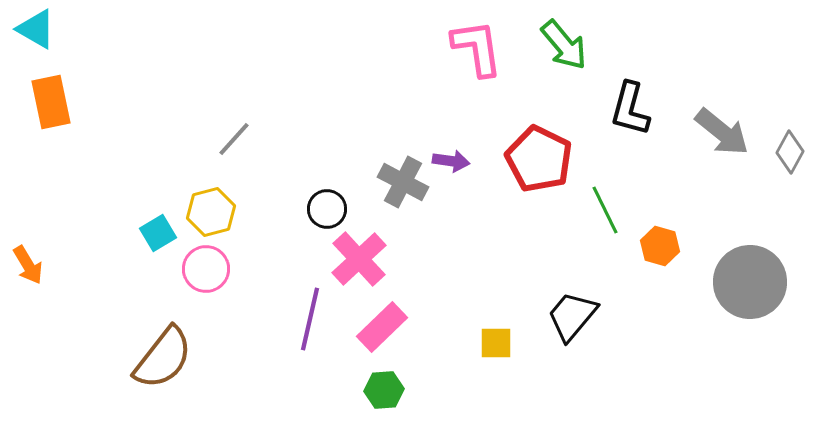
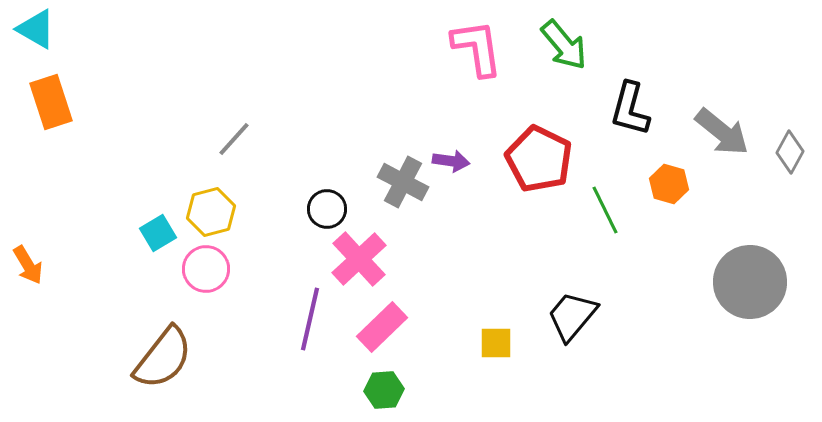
orange rectangle: rotated 6 degrees counterclockwise
orange hexagon: moved 9 px right, 62 px up
